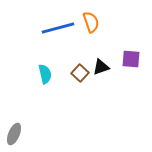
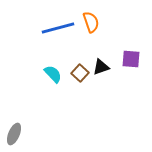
cyan semicircle: moved 8 px right; rotated 30 degrees counterclockwise
